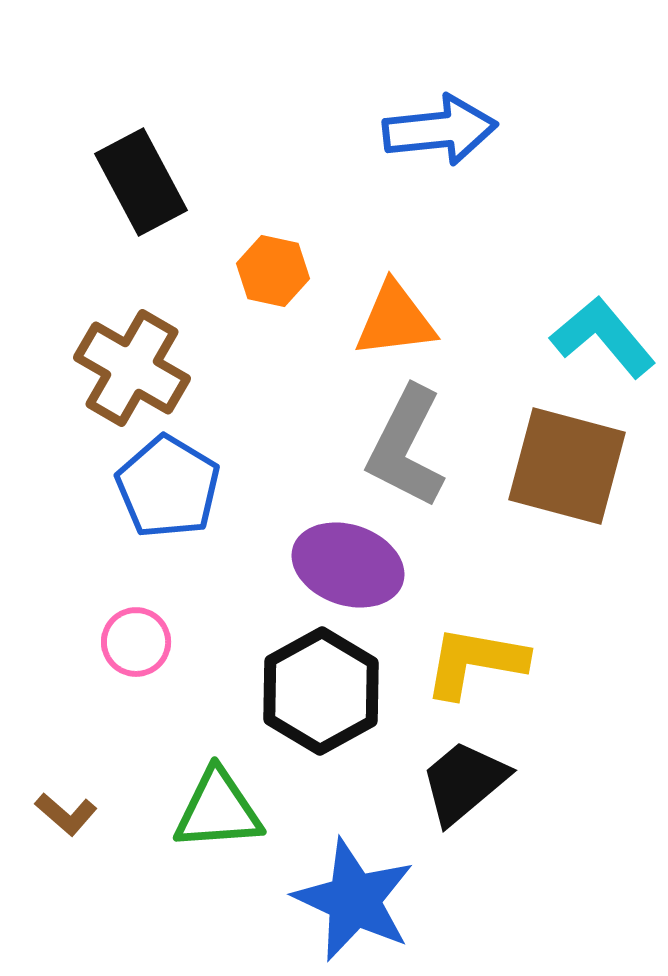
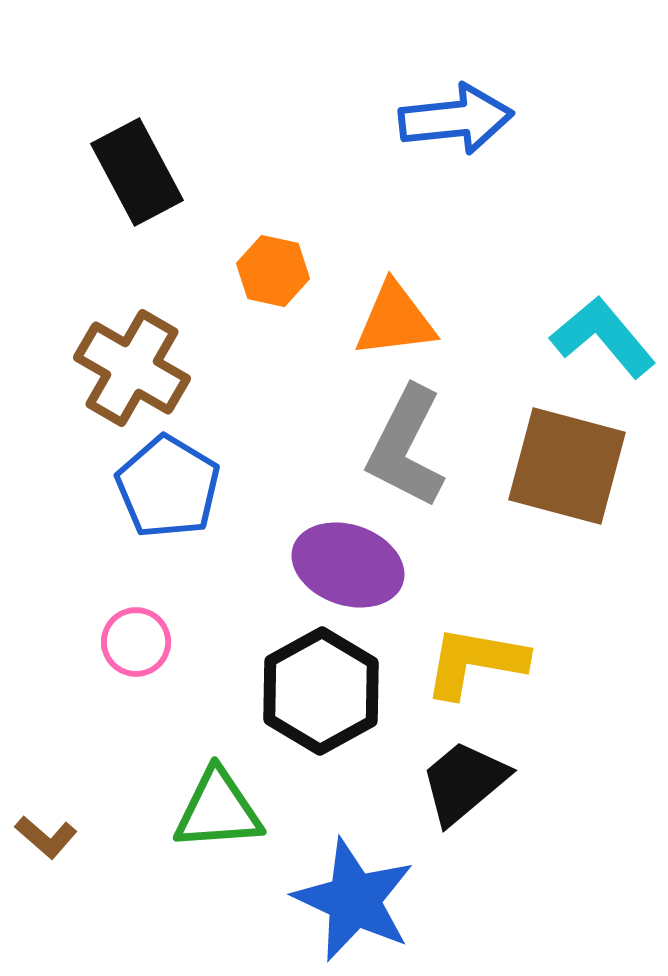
blue arrow: moved 16 px right, 11 px up
black rectangle: moved 4 px left, 10 px up
brown L-shape: moved 20 px left, 23 px down
